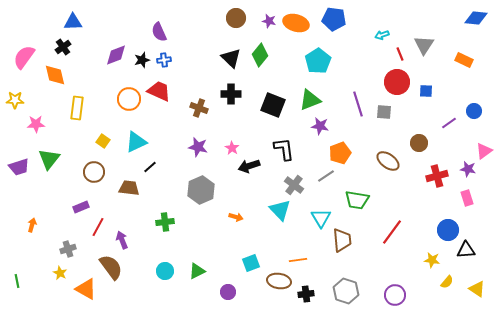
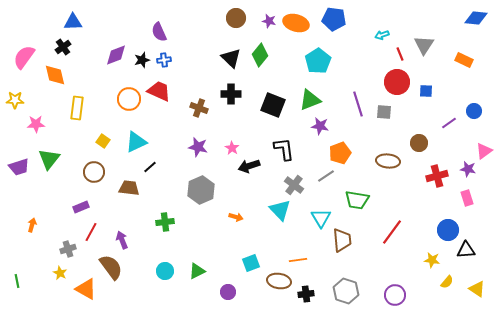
brown ellipse at (388, 161): rotated 30 degrees counterclockwise
red line at (98, 227): moved 7 px left, 5 px down
